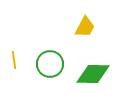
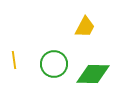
green circle: moved 4 px right
